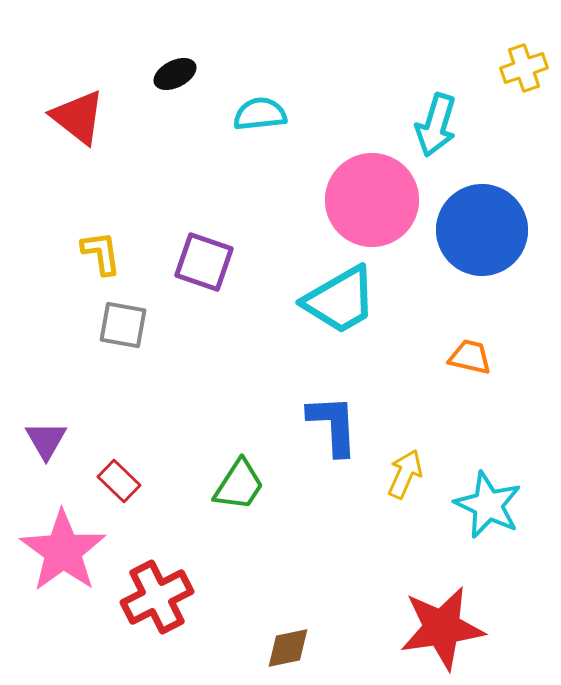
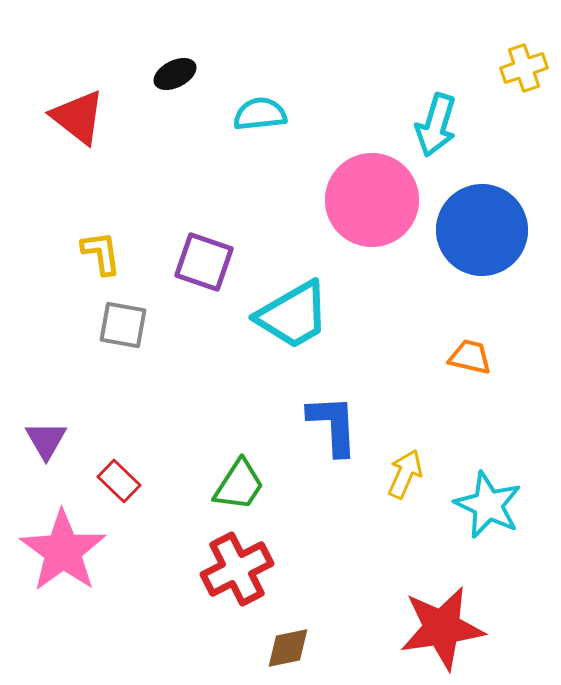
cyan trapezoid: moved 47 px left, 15 px down
red cross: moved 80 px right, 28 px up
